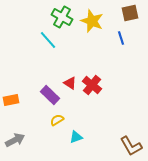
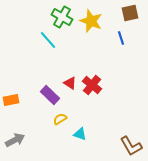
yellow star: moved 1 px left
yellow semicircle: moved 3 px right, 1 px up
cyan triangle: moved 4 px right, 3 px up; rotated 40 degrees clockwise
